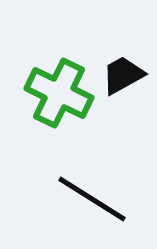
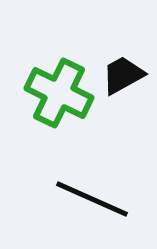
black line: rotated 8 degrees counterclockwise
